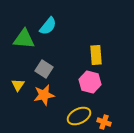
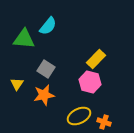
yellow rectangle: moved 4 px down; rotated 48 degrees clockwise
gray square: moved 2 px right
yellow triangle: moved 1 px left, 1 px up
